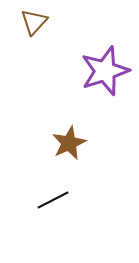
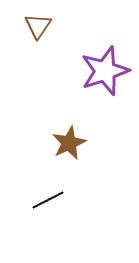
brown triangle: moved 4 px right, 4 px down; rotated 8 degrees counterclockwise
black line: moved 5 px left
